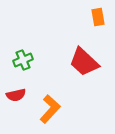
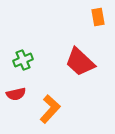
red trapezoid: moved 4 px left
red semicircle: moved 1 px up
